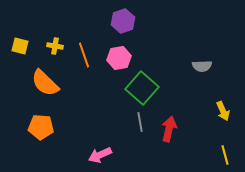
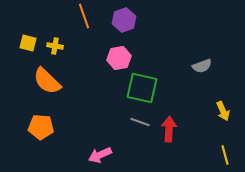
purple hexagon: moved 1 px right, 1 px up
yellow square: moved 8 px right, 3 px up
orange line: moved 39 px up
gray semicircle: rotated 18 degrees counterclockwise
orange semicircle: moved 2 px right, 2 px up
green square: rotated 28 degrees counterclockwise
gray line: rotated 60 degrees counterclockwise
red arrow: rotated 10 degrees counterclockwise
